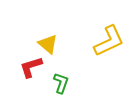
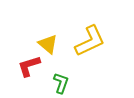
yellow L-shape: moved 19 px left
red L-shape: moved 2 px left, 1 px up
